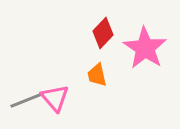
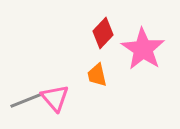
pink star: moved 2 px left, 1 px down
